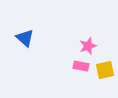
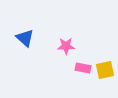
pink star: moved 22 px left; rotated 18 degrees clockwise
pink rectangle: moved 2 px right, 2 px down
